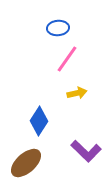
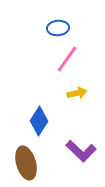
purple L-shape: moved 5 px left
brown ellipse: rotated 64 degrees counterclockwise
